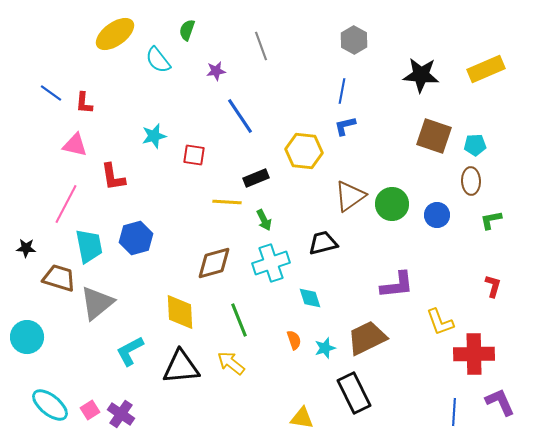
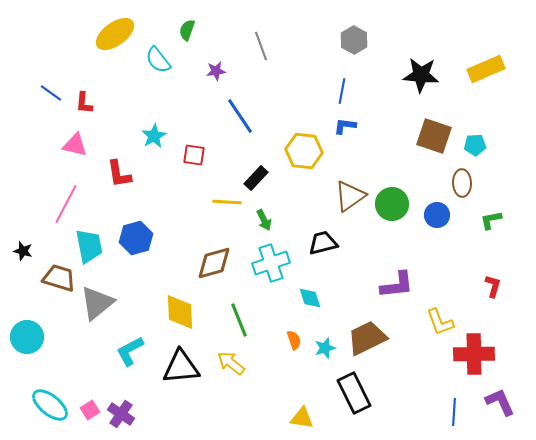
blue L-shape at (345, 126): rotated 20 degrees clockwise
cyan star at (154, 136): rotated 15 degrees counterclockwise
red L-shape at (113, 177): moved 6 px right, 3 px up
black rectangle at (256, 178): rotated 25 degrees counterclockwise
brown ellipse at (471, 181): moved 9 px left, 2 px down
black star at (26, 248): moved 3 px left, 3 px down; rotated 12 degrees clockwise
